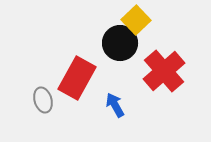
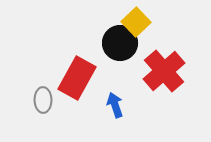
yellow square: moved 2 px down
gray ellipse: rotated 15 degrees clockwise
blue arrow: rotated 10 degrees clockwise
